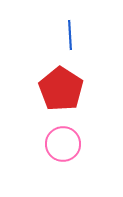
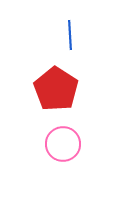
red pentagon: moved 5 px left
